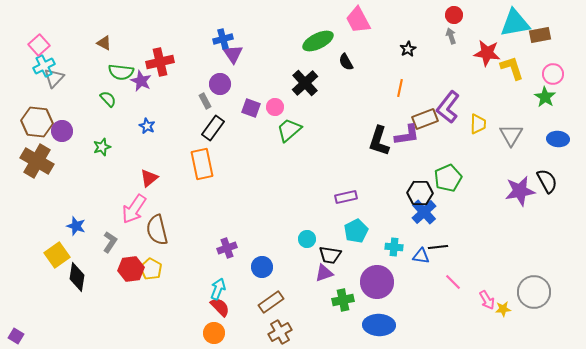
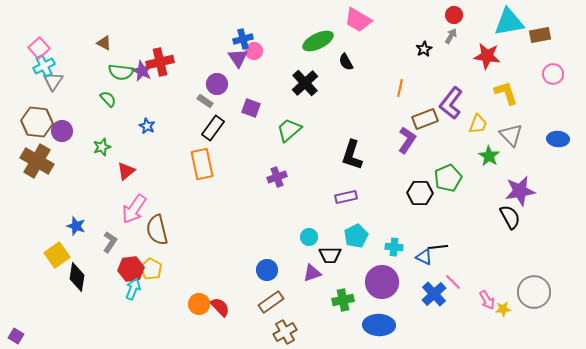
pink trapezoid at (358, 20): rotated 32 degrees counterclockwise
cyan triangle at (515, 23): moved 6 px left, 1 px up
gray arrow at (451, 36): rotated 49 degrees clockwise
blue cross at (223, 39): moved 20 px right
pink square at (39, 45): moved 3 px down
black star at (408, 49): moved 16 px right
red star at (487, 53): moved 3 px down
purple triangle at (233, 54): moved 5 px right, 4 px down
yellow L-shape at (512, 68): moved 6 px left, 25 px down
gray triangle at (54, 78): moved 1 px left, 3 px down; rotated 10 degrees counterclockwise
purple star at (141, 81): moved 1 px right, 10 px up
purple circle at (220, 84): moved 3 px left
green star at (545, 97): moved 56 px left, 59 px down
gray rectangle at (205, 101): rotated 28 degrees counterclockwise
pink circle at (275, 107): moved 21 px left, 56 px up
purple L-shape at (448, 107): moved 3 px right, 4 px up
yellow trapezoid at (478, 124): rotated 20 degrees clockwise
purple L-shape at (407, 135): moved 5 px down; rotated 48 degrees counterclockwise
gray triangle at (511, 135): rotated 15 degrees counterclockwise
black L-shape at (379, 141): moved 27 px left, 14 px down
red triangle at (149, 178): moved 23 px left, 7 px up
black semicircle at (547, 181): moved 37 px left, 36 px down
blue cross at (424, 212): moved 10 px right, 82 px down
cyan pentagon at (356, 231): moved 5 px down
cyan circle at (307, 239): moved 2 px right, 2 px up
purple cross at (227, 248): moved 50 px right, 71 px up
black trapezoid at (330, 255): rotated 10 degrees counterclockwise
blue triangle at (421, 256): moved 3 px right, 1 px down; rotated 18 degrees clockwise
blue circle at (262, 267): moved 5 px right, 3 px down
purple triangle at (324, 273): moved 12 px left
purple circle at (377, 282): moved 5 px right
cyan arrow at (218, 289): moved 85 px left
brown cross at (280, 332): moved 5 px right
orange circle at (214, 333): moved 15 px left, 29 px up
